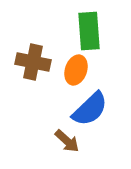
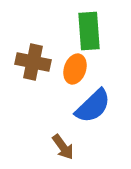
orange ellipse: moved 1 px left, 1 px up
blue semicircle: moved 3 px right, 3 px up
brown arrow: moved 4 px left, 6 px down; rotated 12 degrees clockwise
